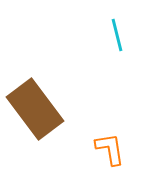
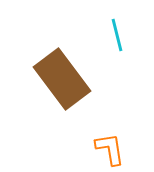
brown rectangle: moved 27 px right, 30 px up
